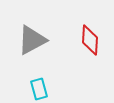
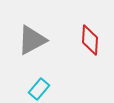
cyan rectangle: rotated 55 degrees clockwise
